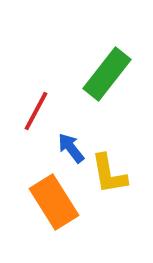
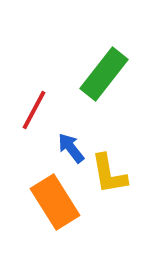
green rectangle: moved 3 px left
red line: moved 2 px left, 1 px up
orange rectangle: moved 1 px right
